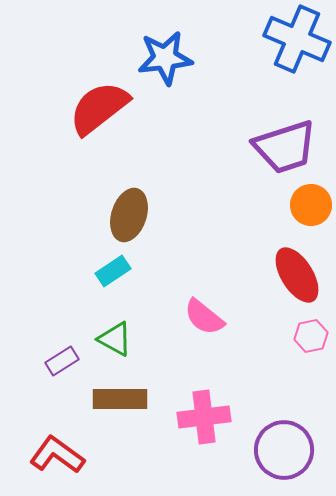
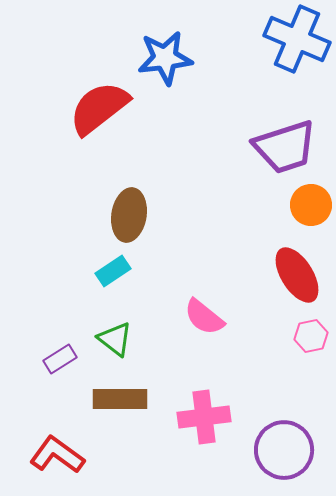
brown ellipse: rotated 9 degrees counterclockwise
green triangle: rotated 9 degrees clockwise
purple rectangle: moved 2 px left, 2 px up
